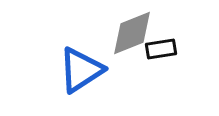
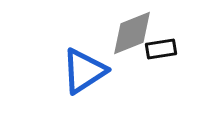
blue triangle: moved 3 px right, 1 px down
